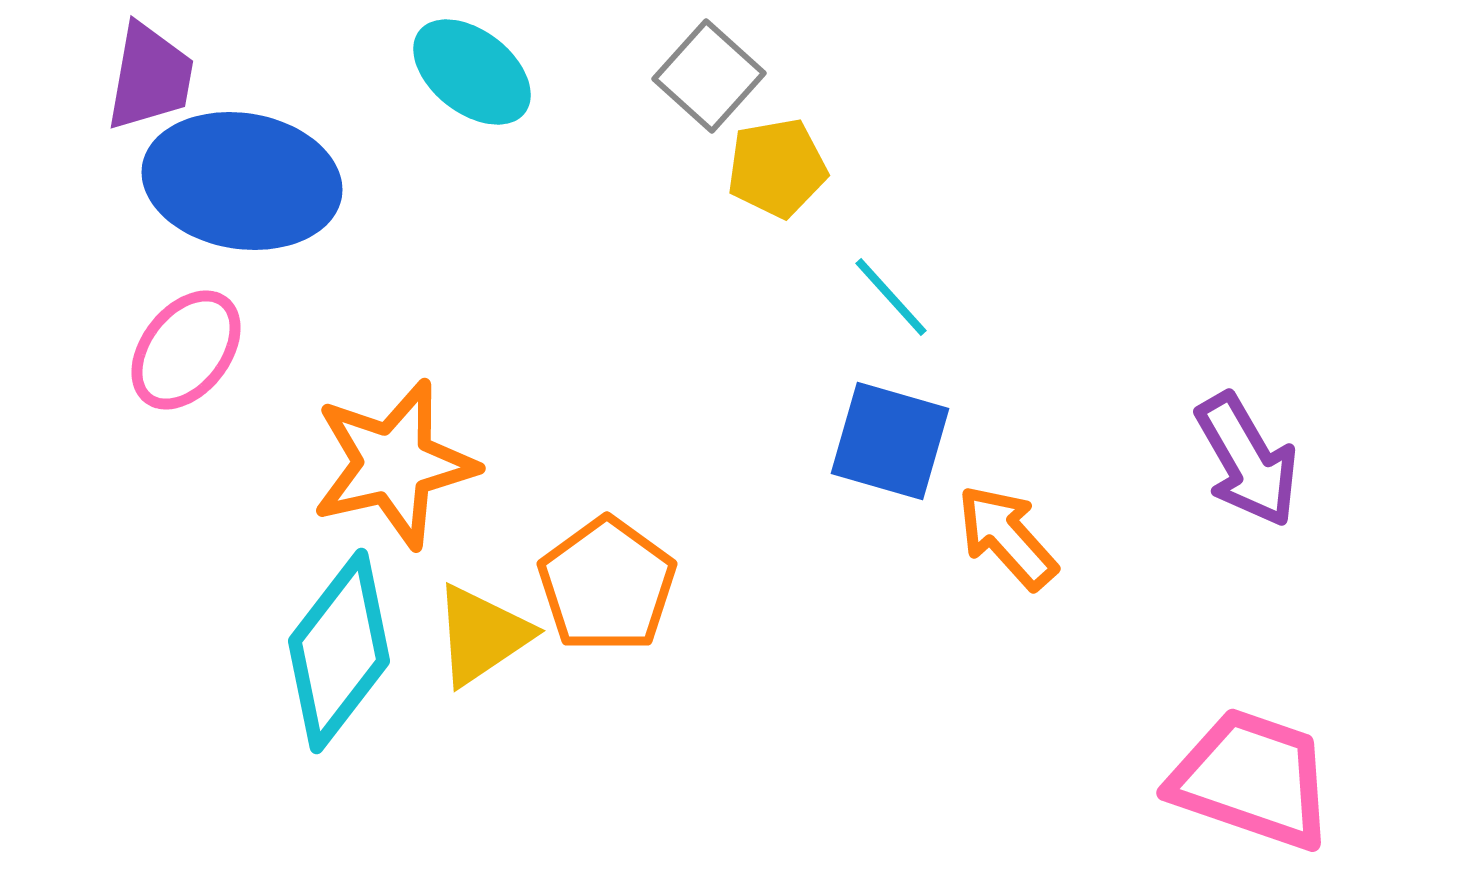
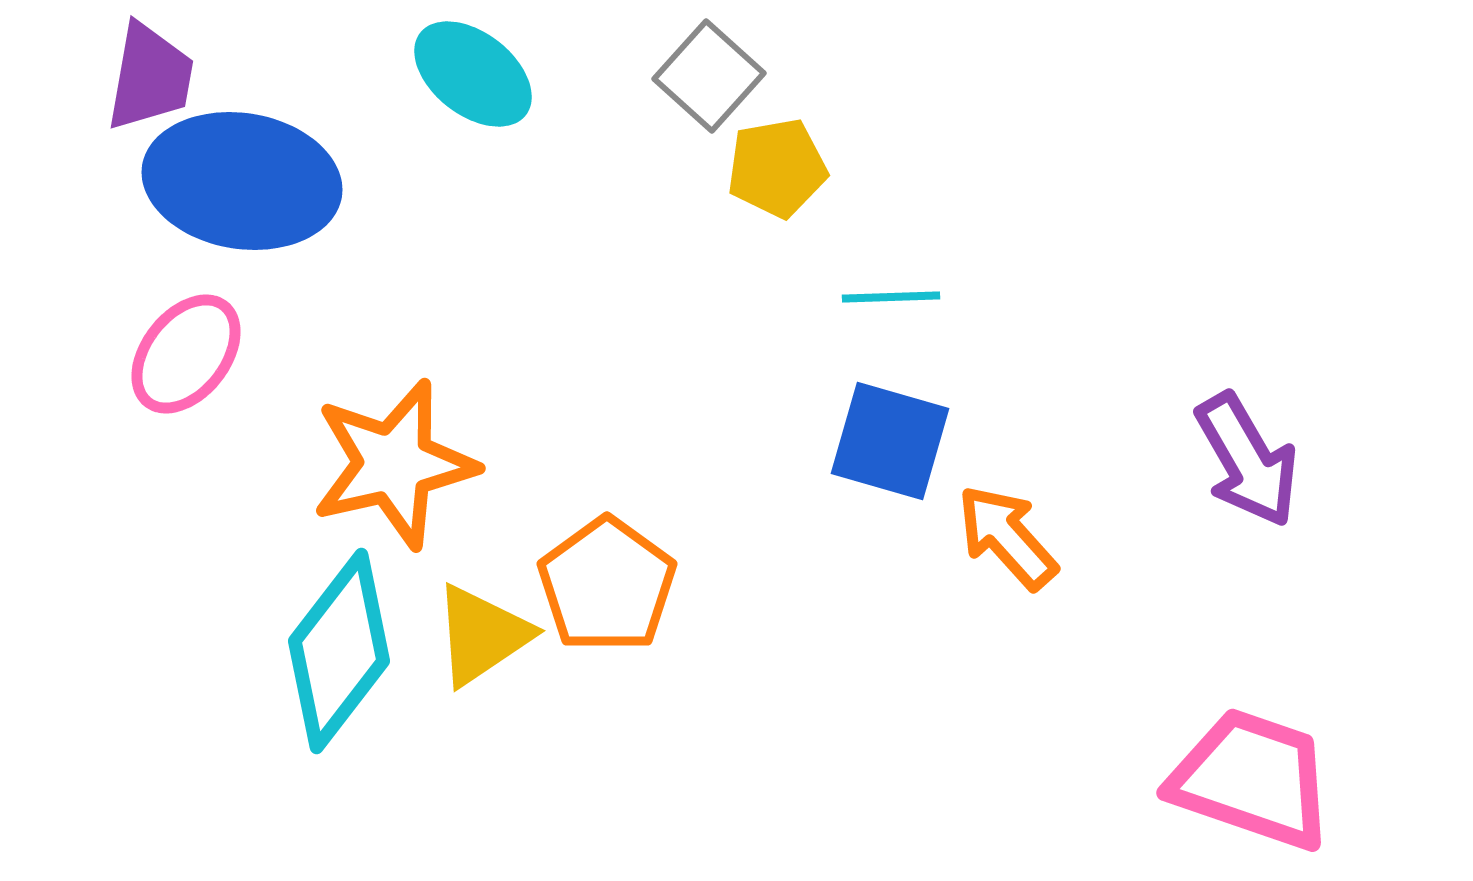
cyan ellipse: moved 1 px right, 2 px down
cyan line: rotated 50 degrees counterclockwise
pink ellipse: moved 4 px down
